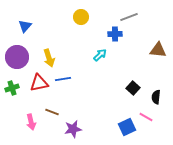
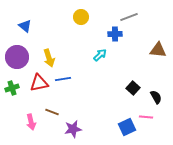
blue triangle: rotated 32 degrees counterclockwise
black semicircle: rotated 144 degrees clockwise
pink line: rotated 24 degrees counterclockwise
